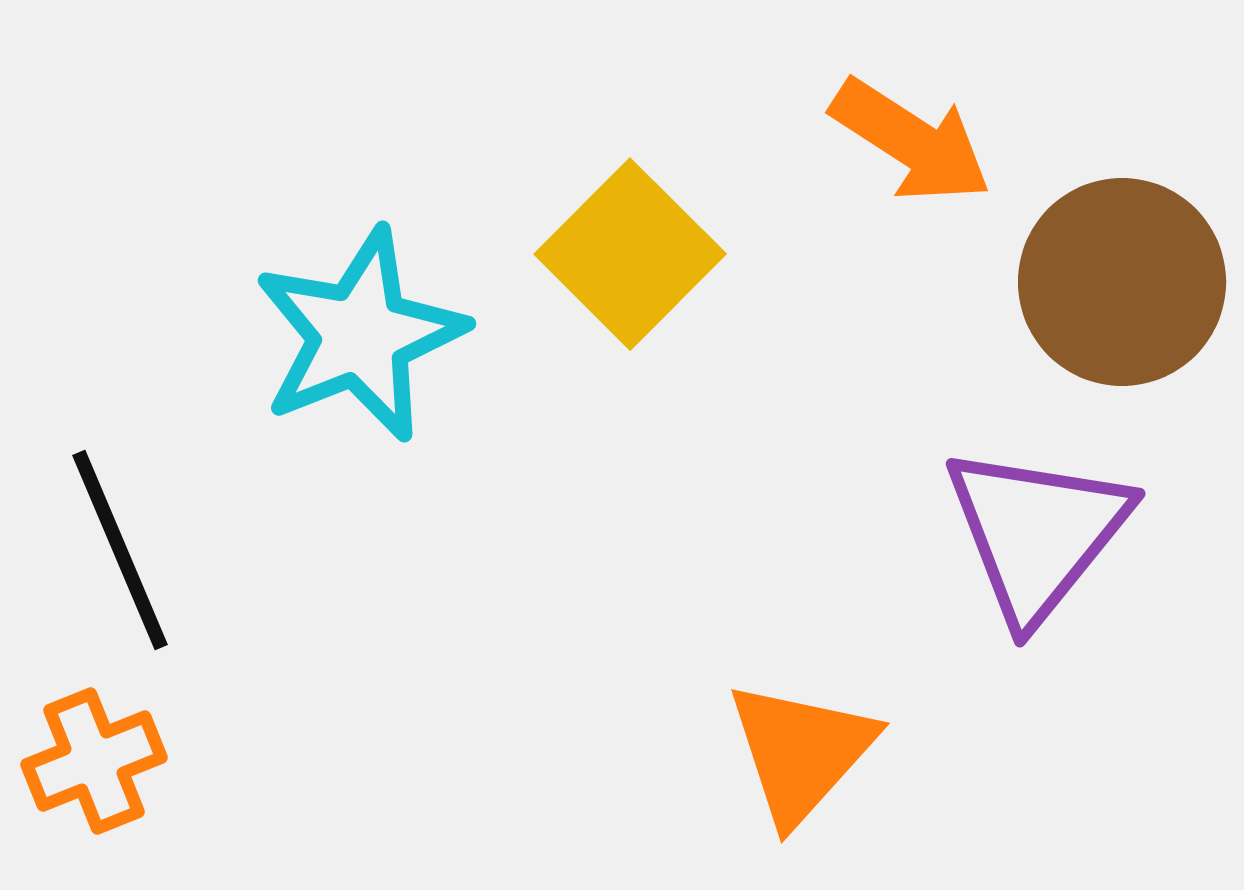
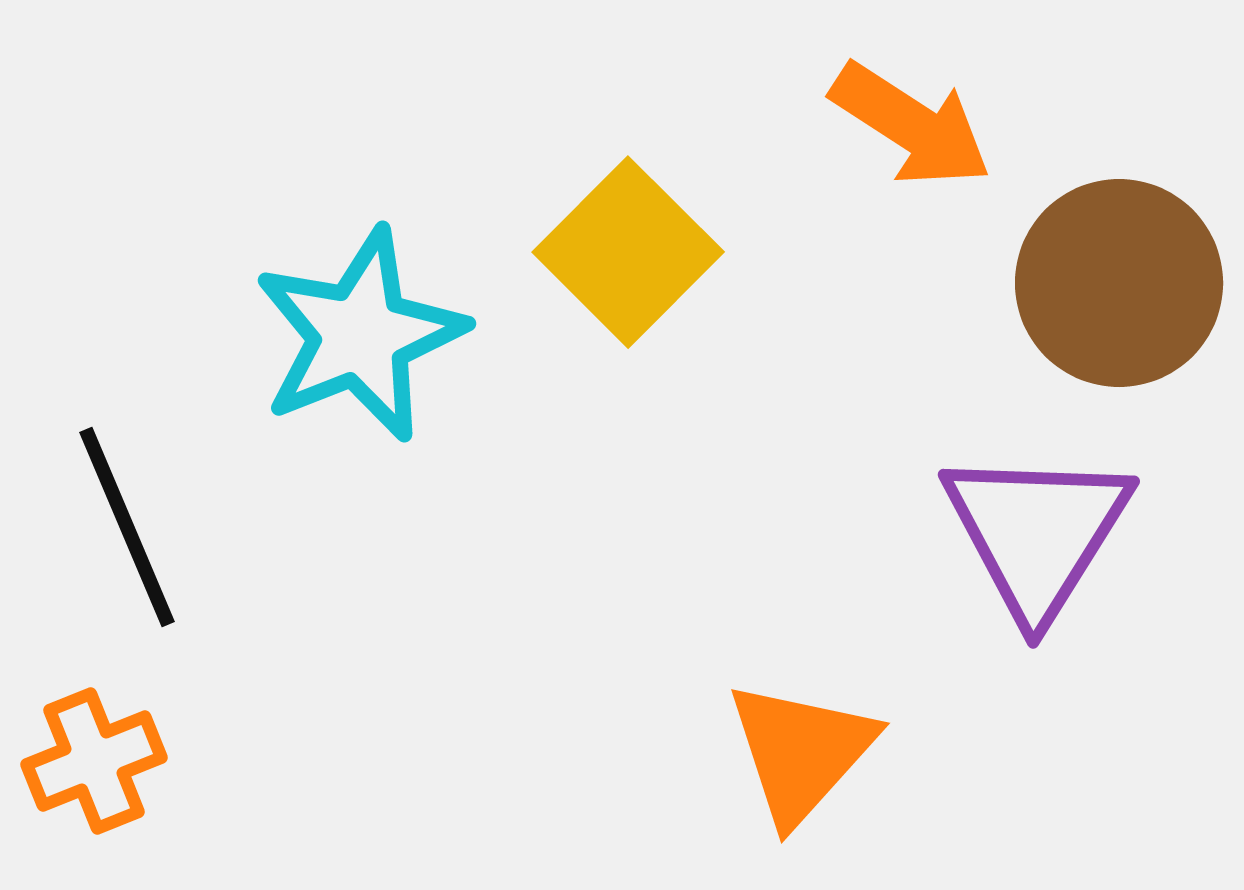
orange arrow: moved 16 px up
yellow square: moved 2 px left, 2 px up
brown circle: moved 3 px left, 1 px down
purple triangle: rotated 7 degrees counterclockwise
black line: moved 7 px right, 23 px up
